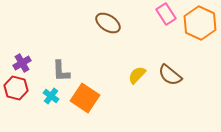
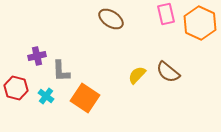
pink rectangle: rotated 20 degrees clockwise
brown ellipse: moved 3 px right, 4 px up
purple cross: moved 15 px right, 7 px up; rotated 18 degrees clockwise
brown semicircle: moved 2 px left, 3 px up
cyan cross: moved 5 px left
